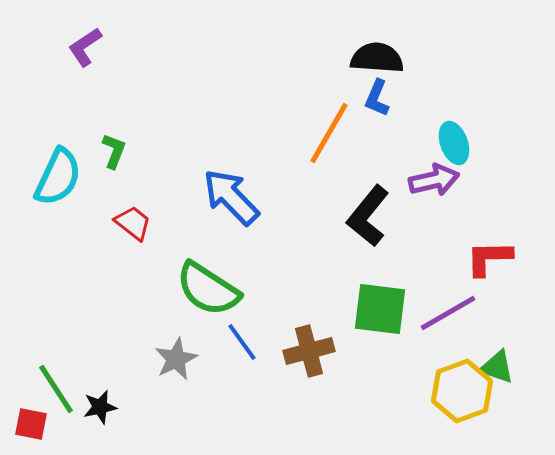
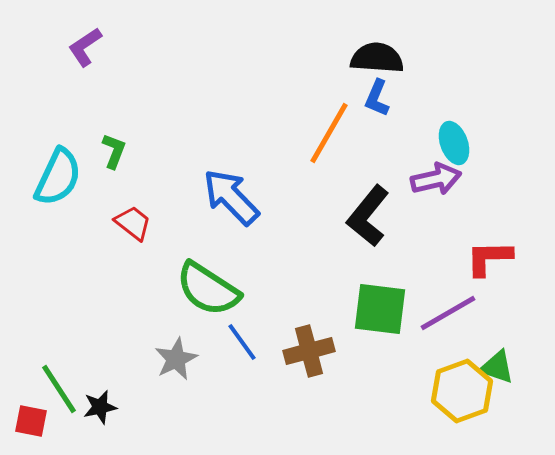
purple arrow: moved 2 px right, 1 px up
green line: moved 3 px right
red square: moved 3 px up
